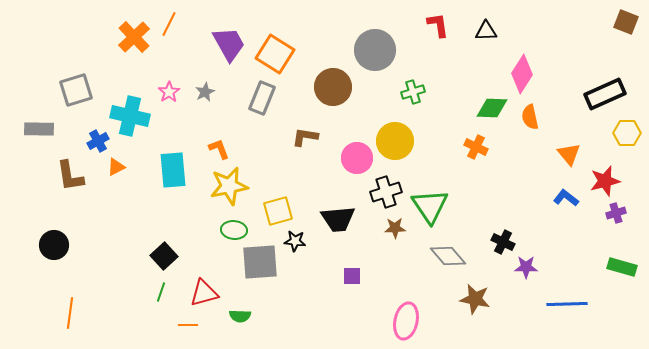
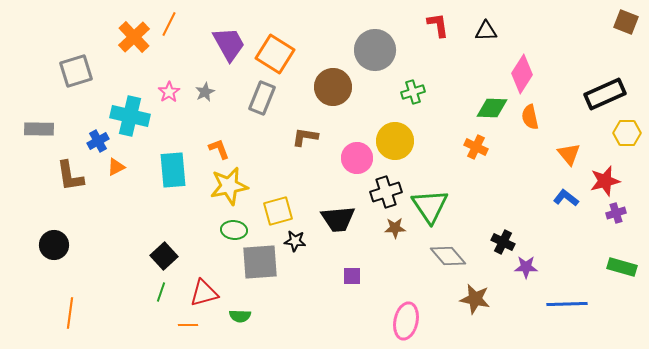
gray square at (76, 90): moved 19 px up
